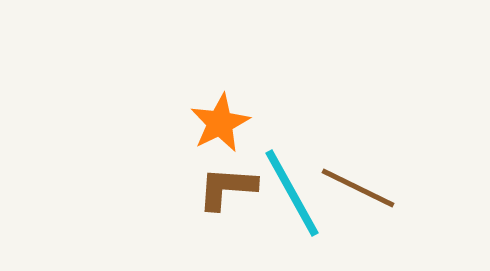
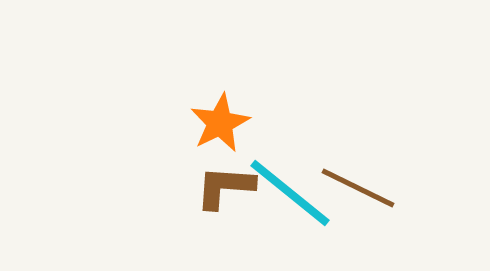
brown L-shape: moved 2 px left, 1 px up
cyan line: moved 2 px left; rotated 22 degrees counterclockwise
